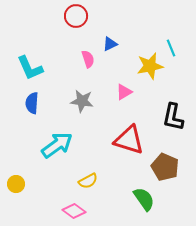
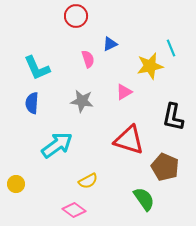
cyan L-shape: moved 7 px right
pink diamond: moved 1 px up
